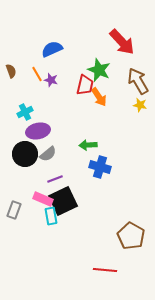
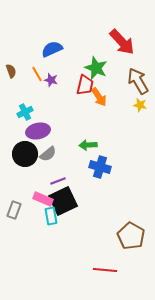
green star: moved 3 px left, 2 px up
purple line: moved 3 px right, 2 px down
